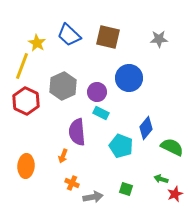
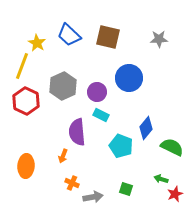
cyan rectangle: moved 2 px down
